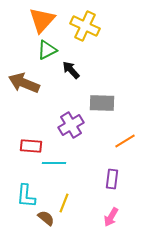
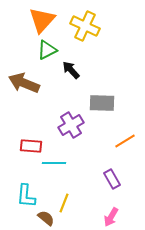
purple rectangle: rotated 36 degrees counterclockwise
